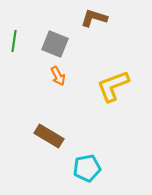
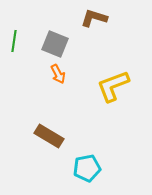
orange arrow: moved 2 px up
